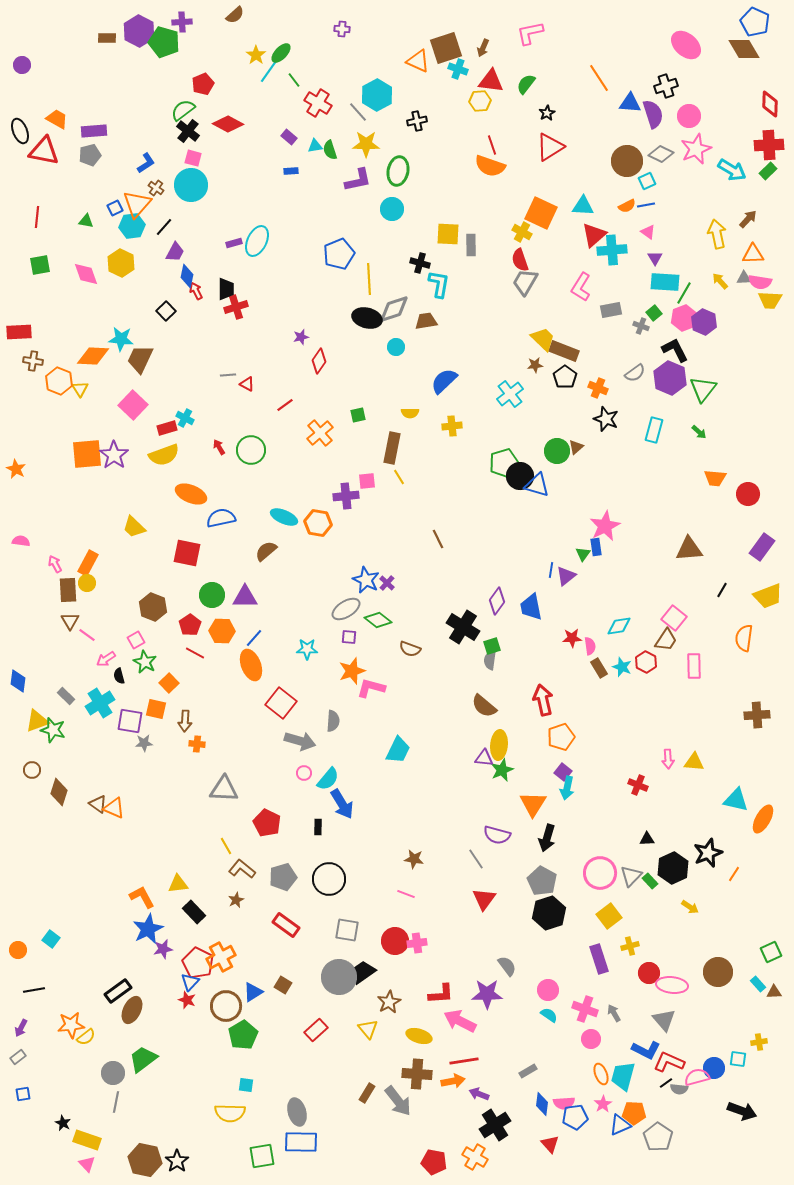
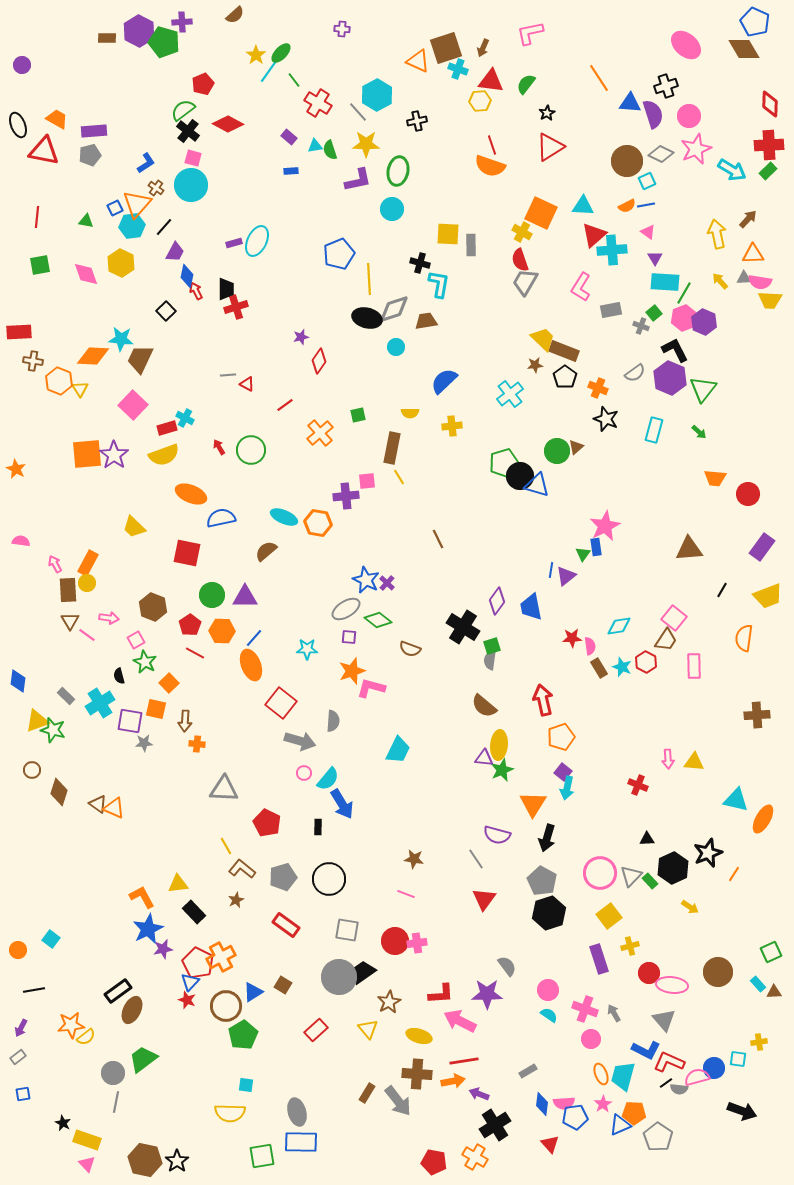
black ellipse at (20, 131): moved 2 px left, 6 px up
pink arrow at (106, 659): moved 3 px right, 41 px up; rotated 138 degrees counterclockwise
